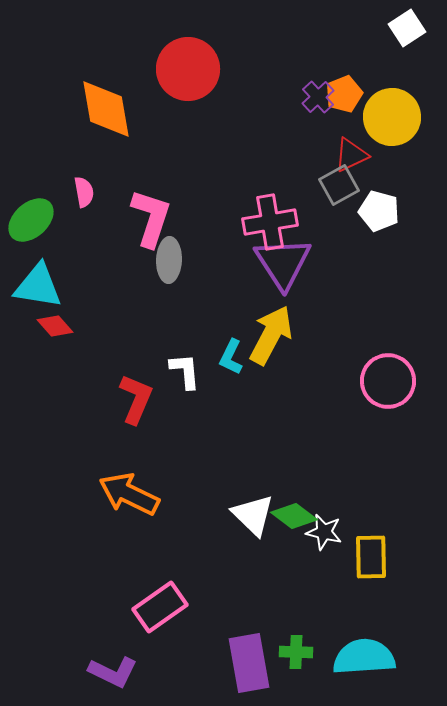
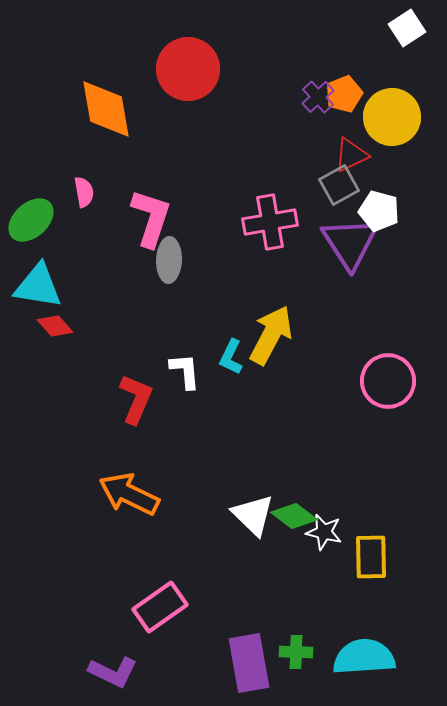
purple triangle: moved 67 px right, 20 px up
